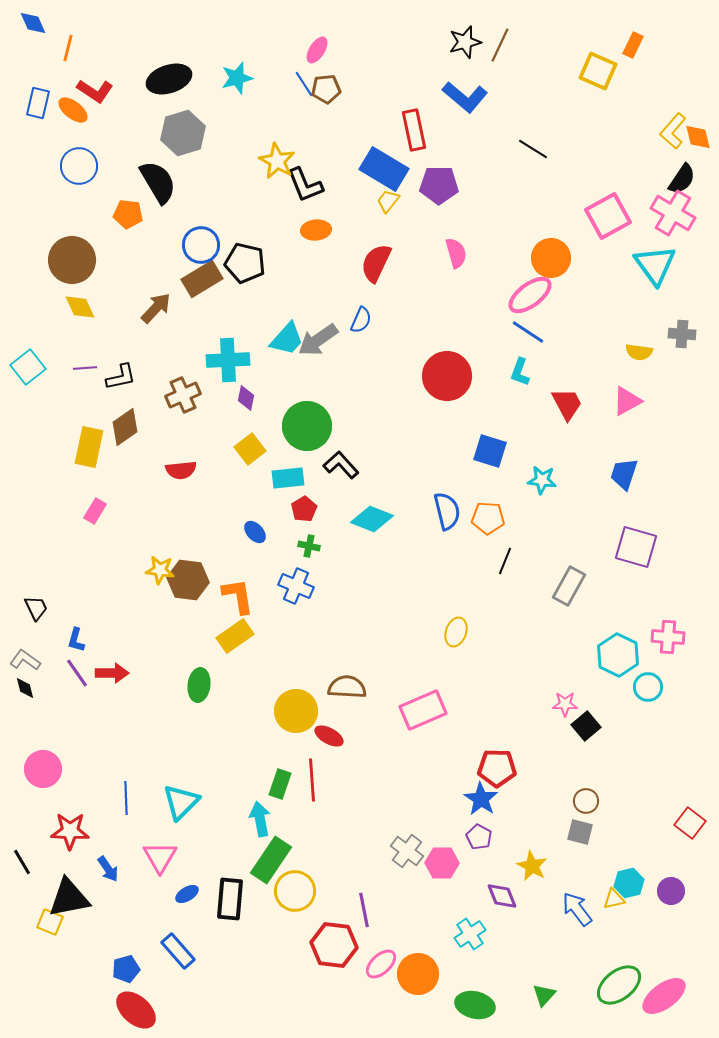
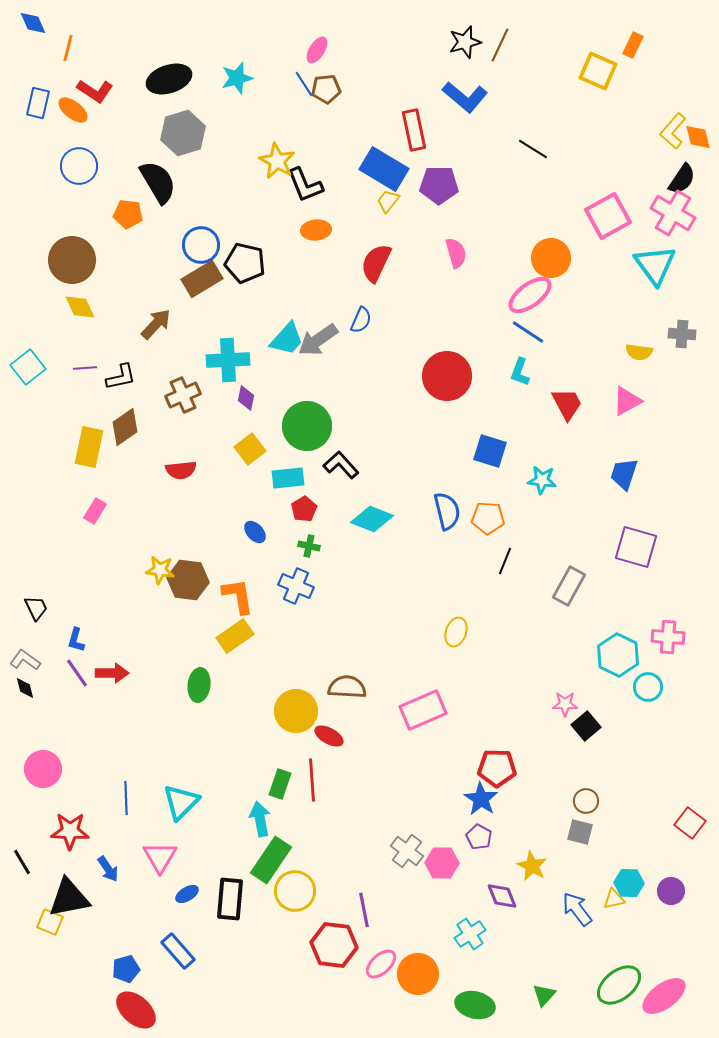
brown arrow at (156, 308): moved 16 px down
cyan hexagon at (629, 883): rotated 16 degrees clockwise
